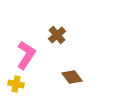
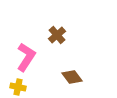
pink L-shape: moved 2 px down
yellow cross: moved 2 px right, 3 px down
